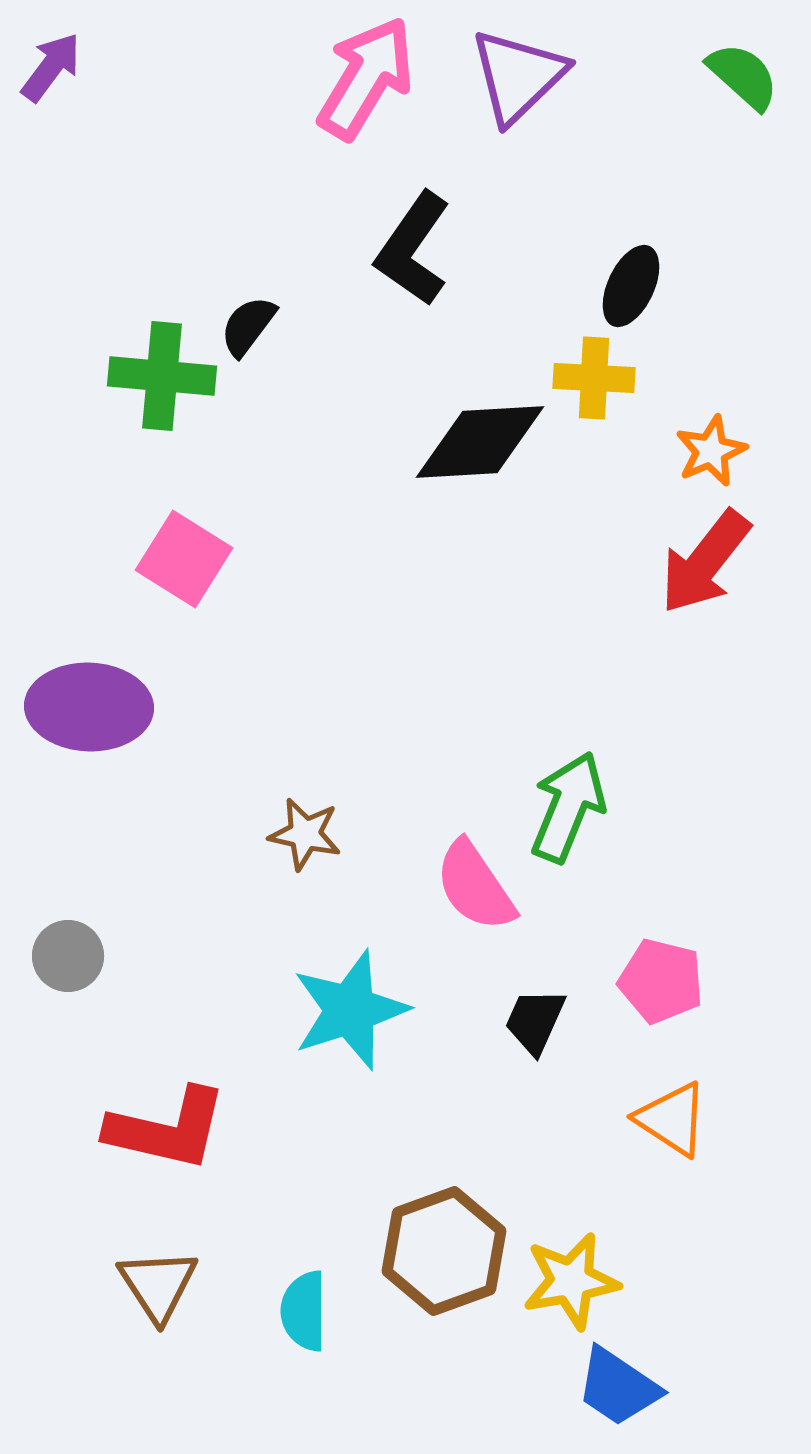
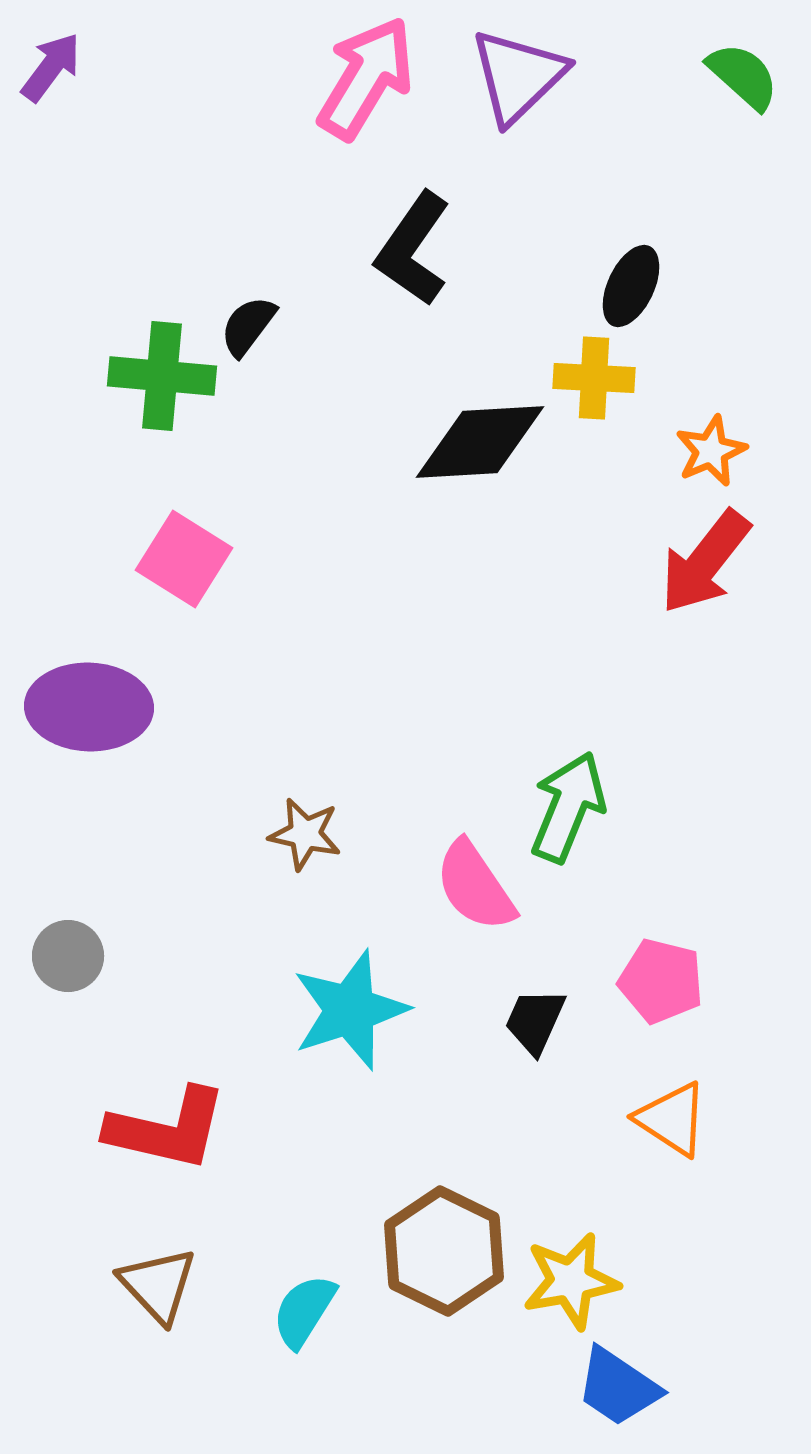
brown hexagon: rotated 14 degrees counterclockwise
brown triangle: rotated 10 degrees counterclockwise
cyan semicircle: rotated 32 degrees clockwise
